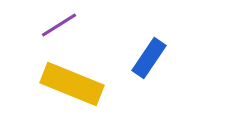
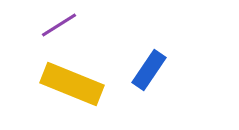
blue rectangle: moved 12 px down
